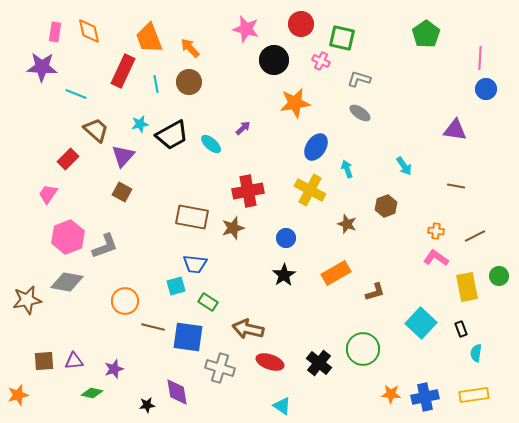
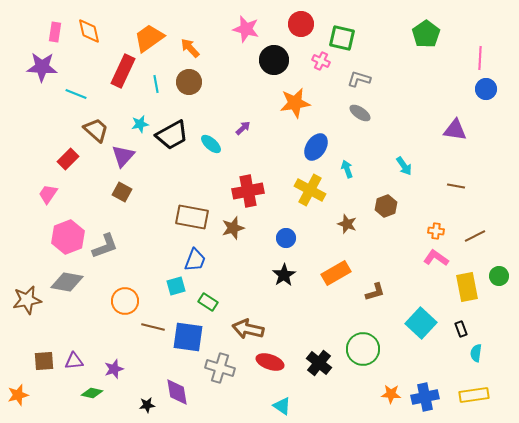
orange trapezoid at (149, 38): rotated 76 degrees clockwise
blue trapezoid at (195, 264): moved 4 px up; rotated 75 degrees counterclockwise
